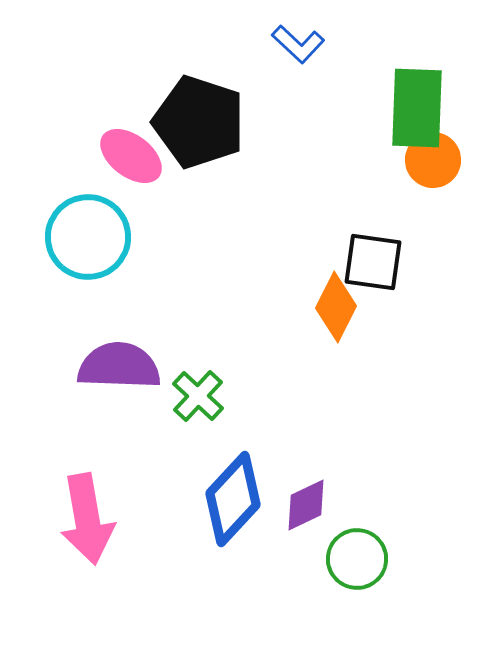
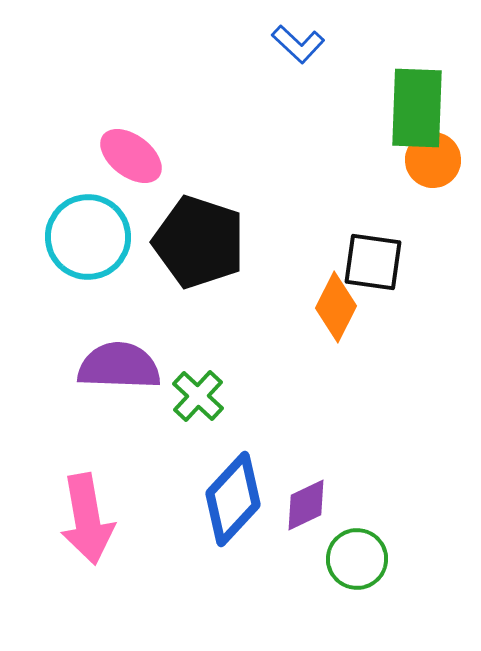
black pentagon: moved 120 px down
